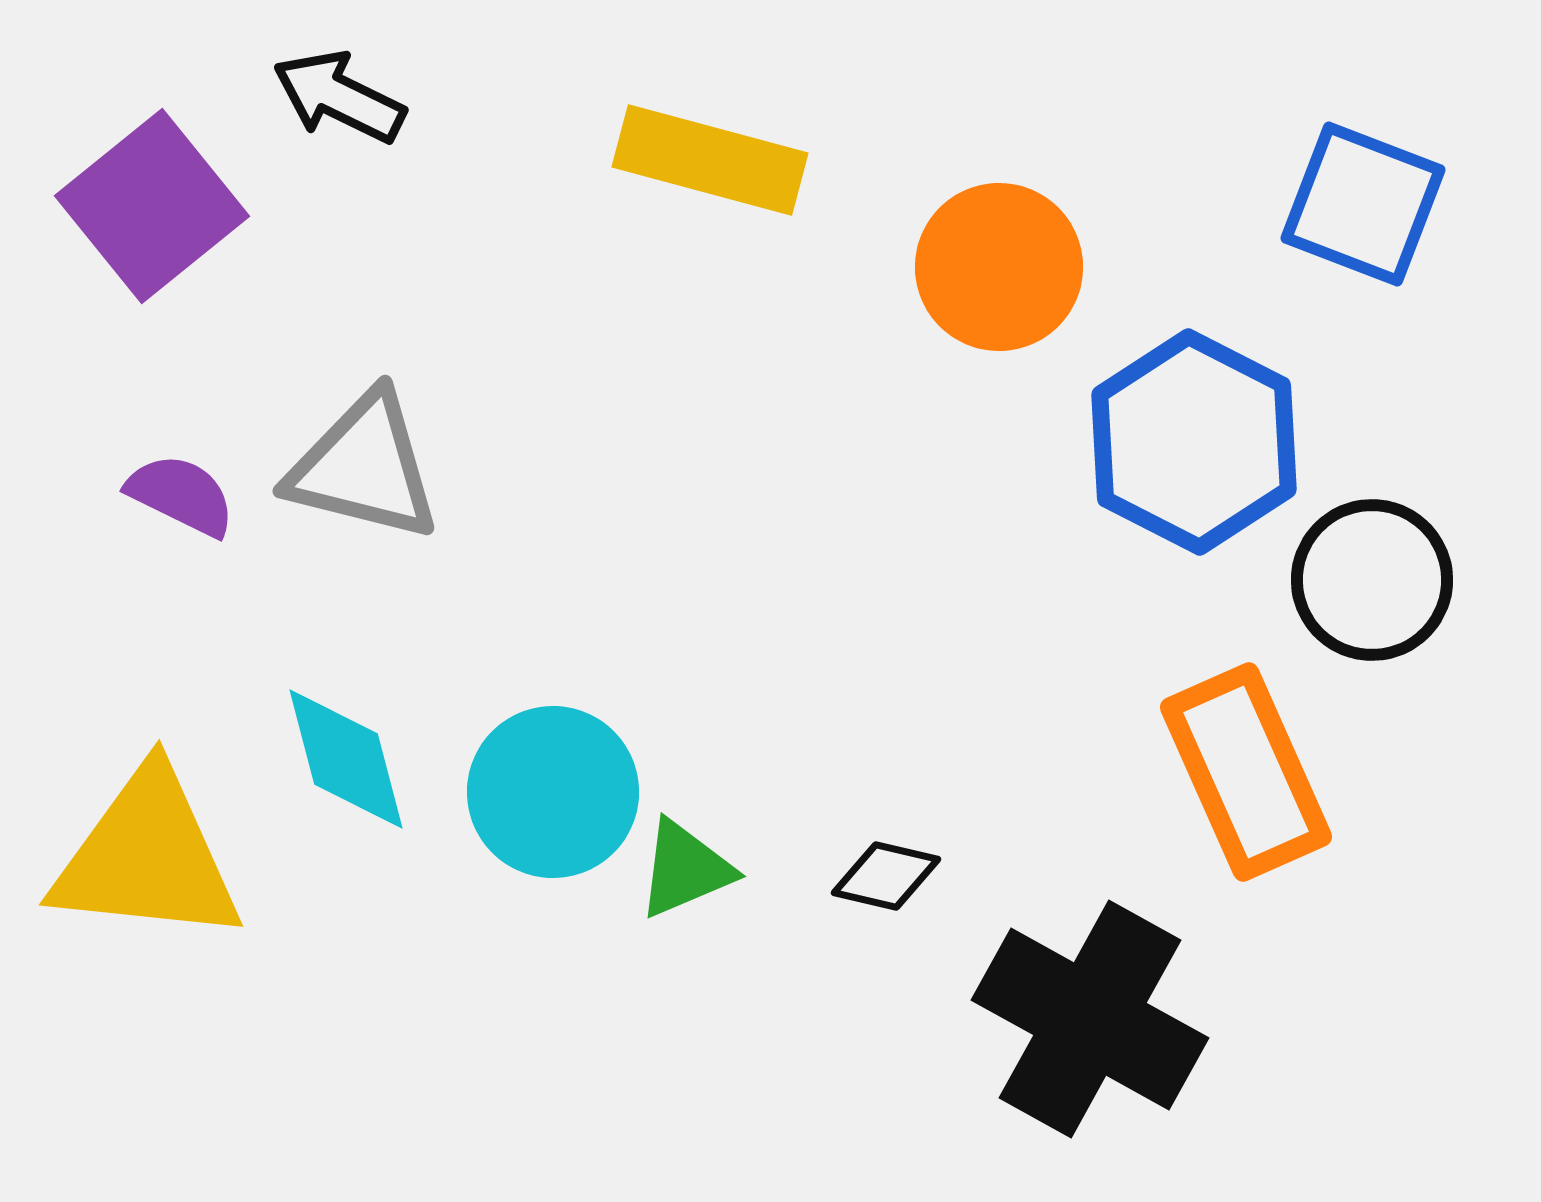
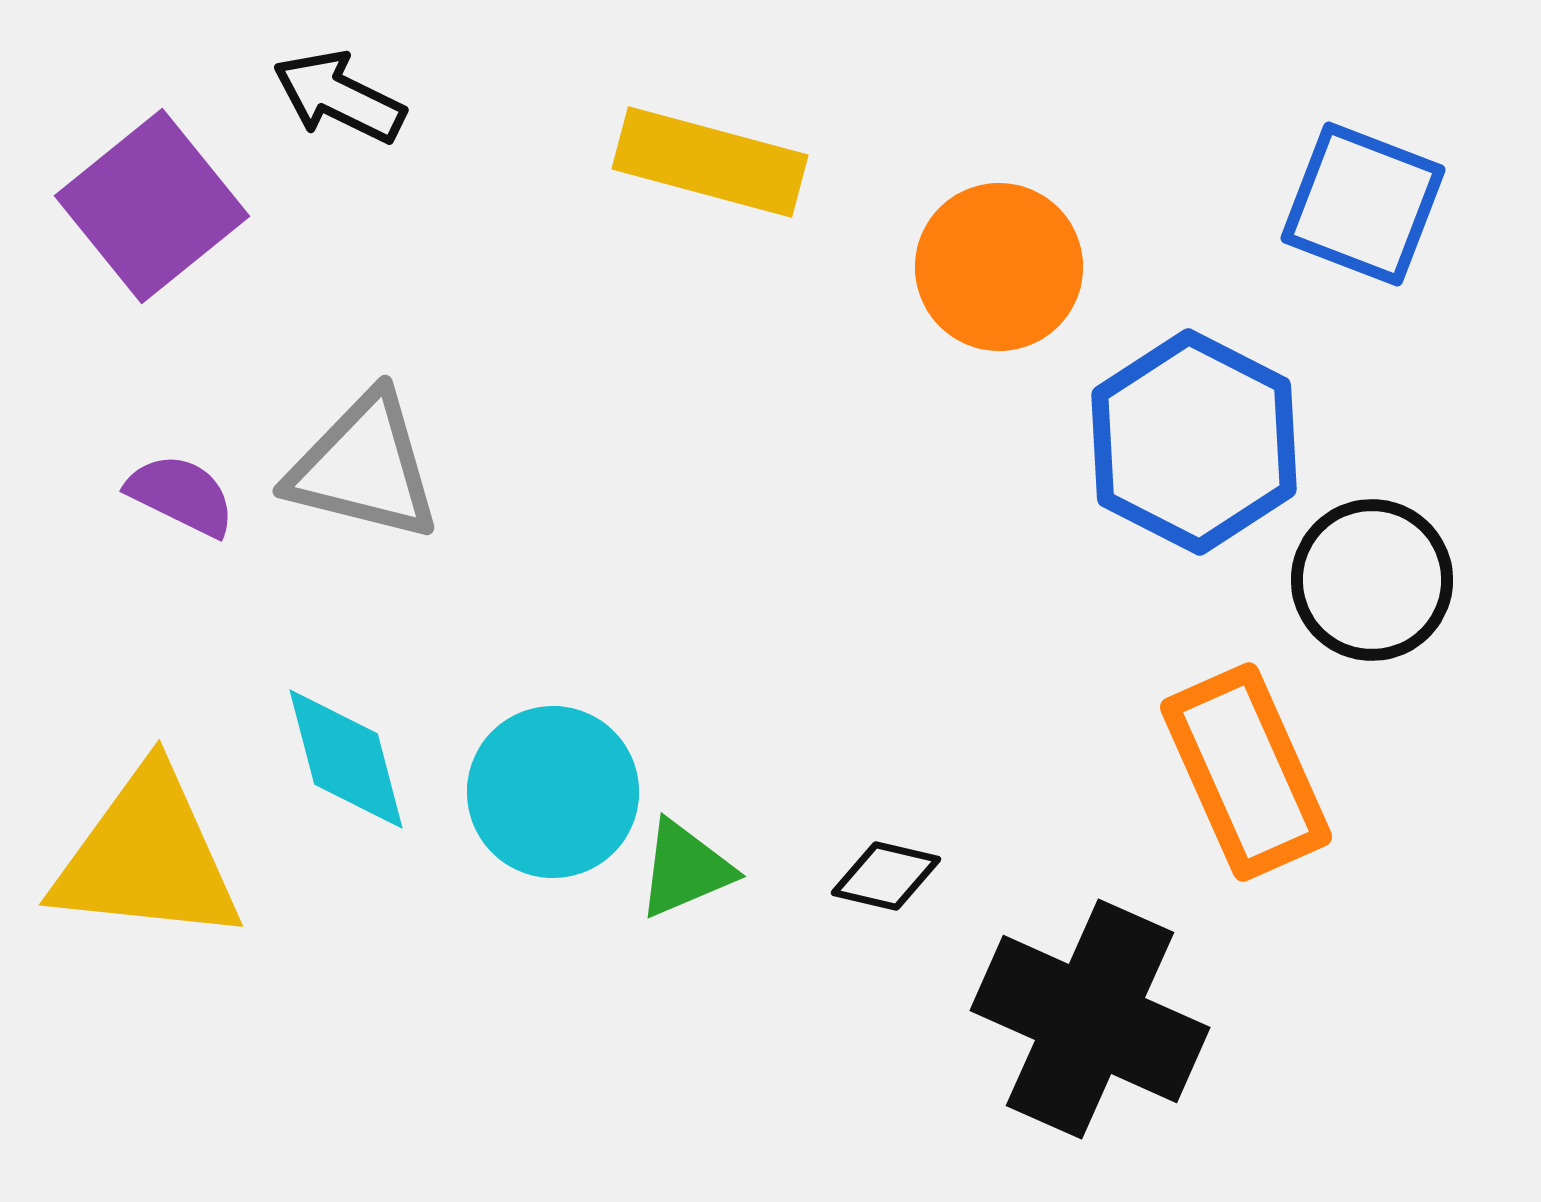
yellow rectangle: moved 2 px down
black cross: rotated 5 degrees counterclockwise
